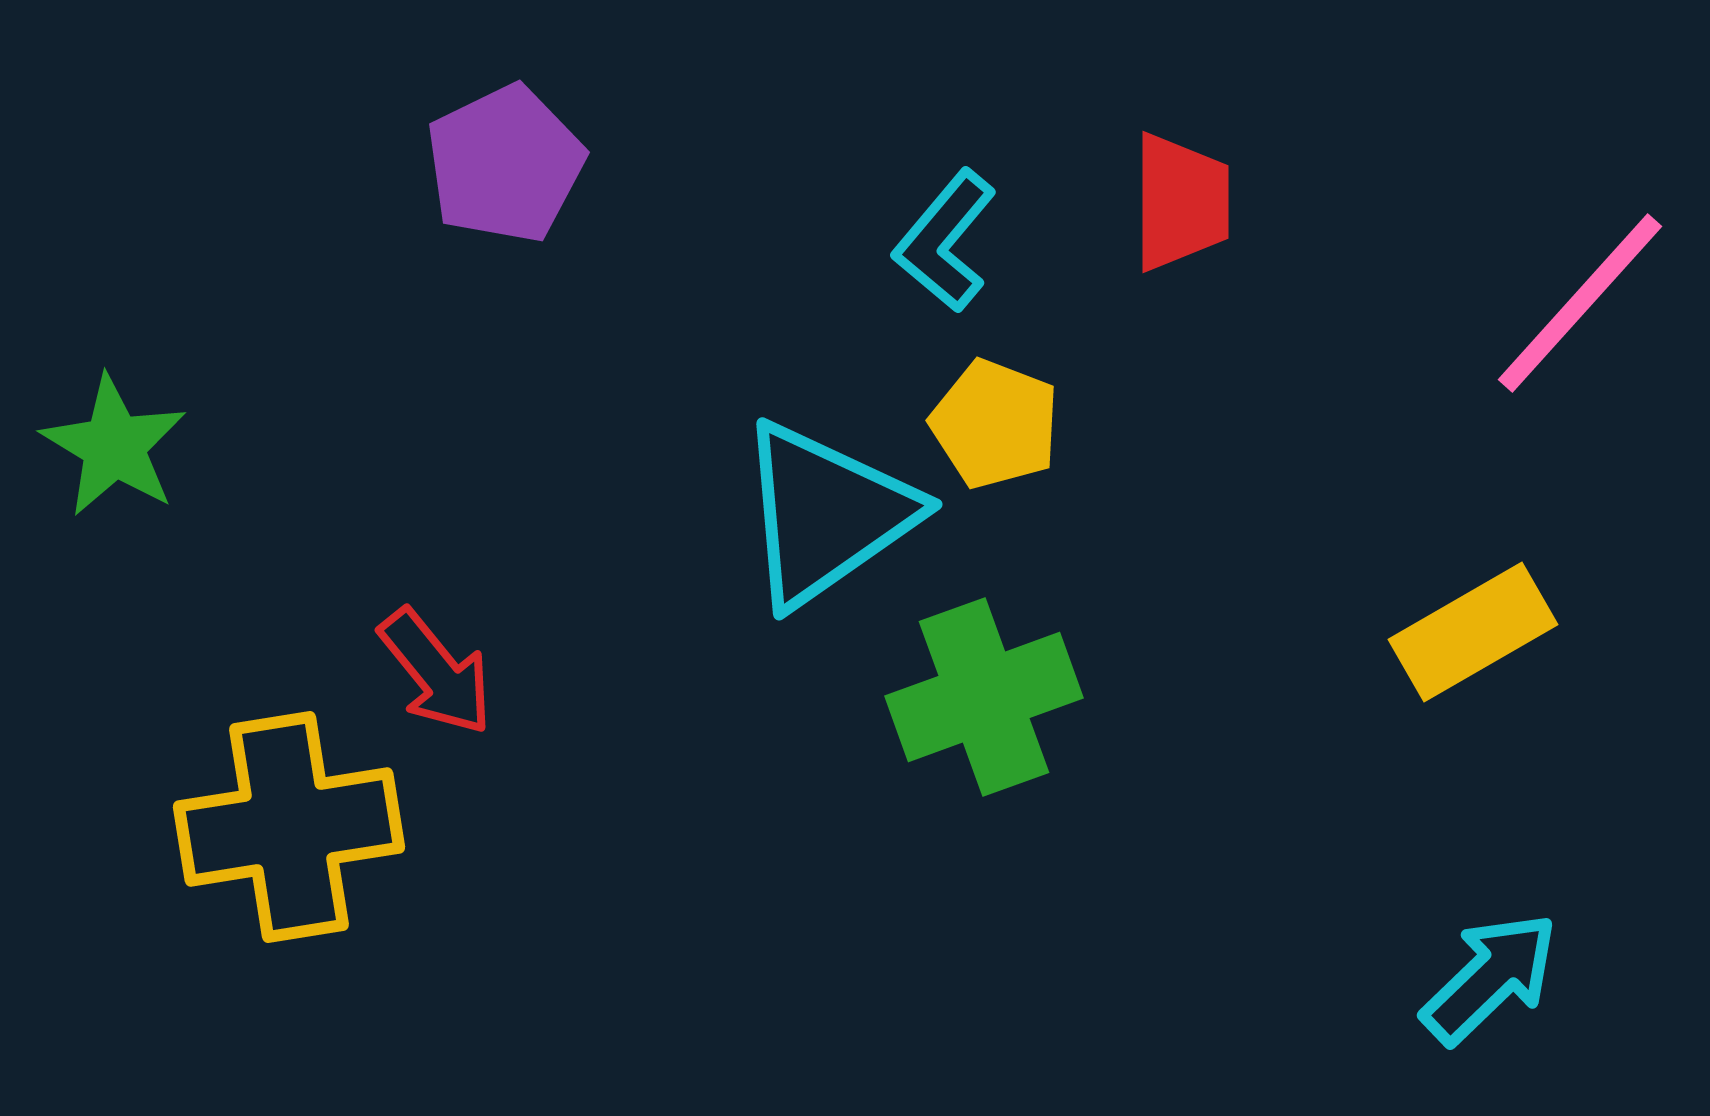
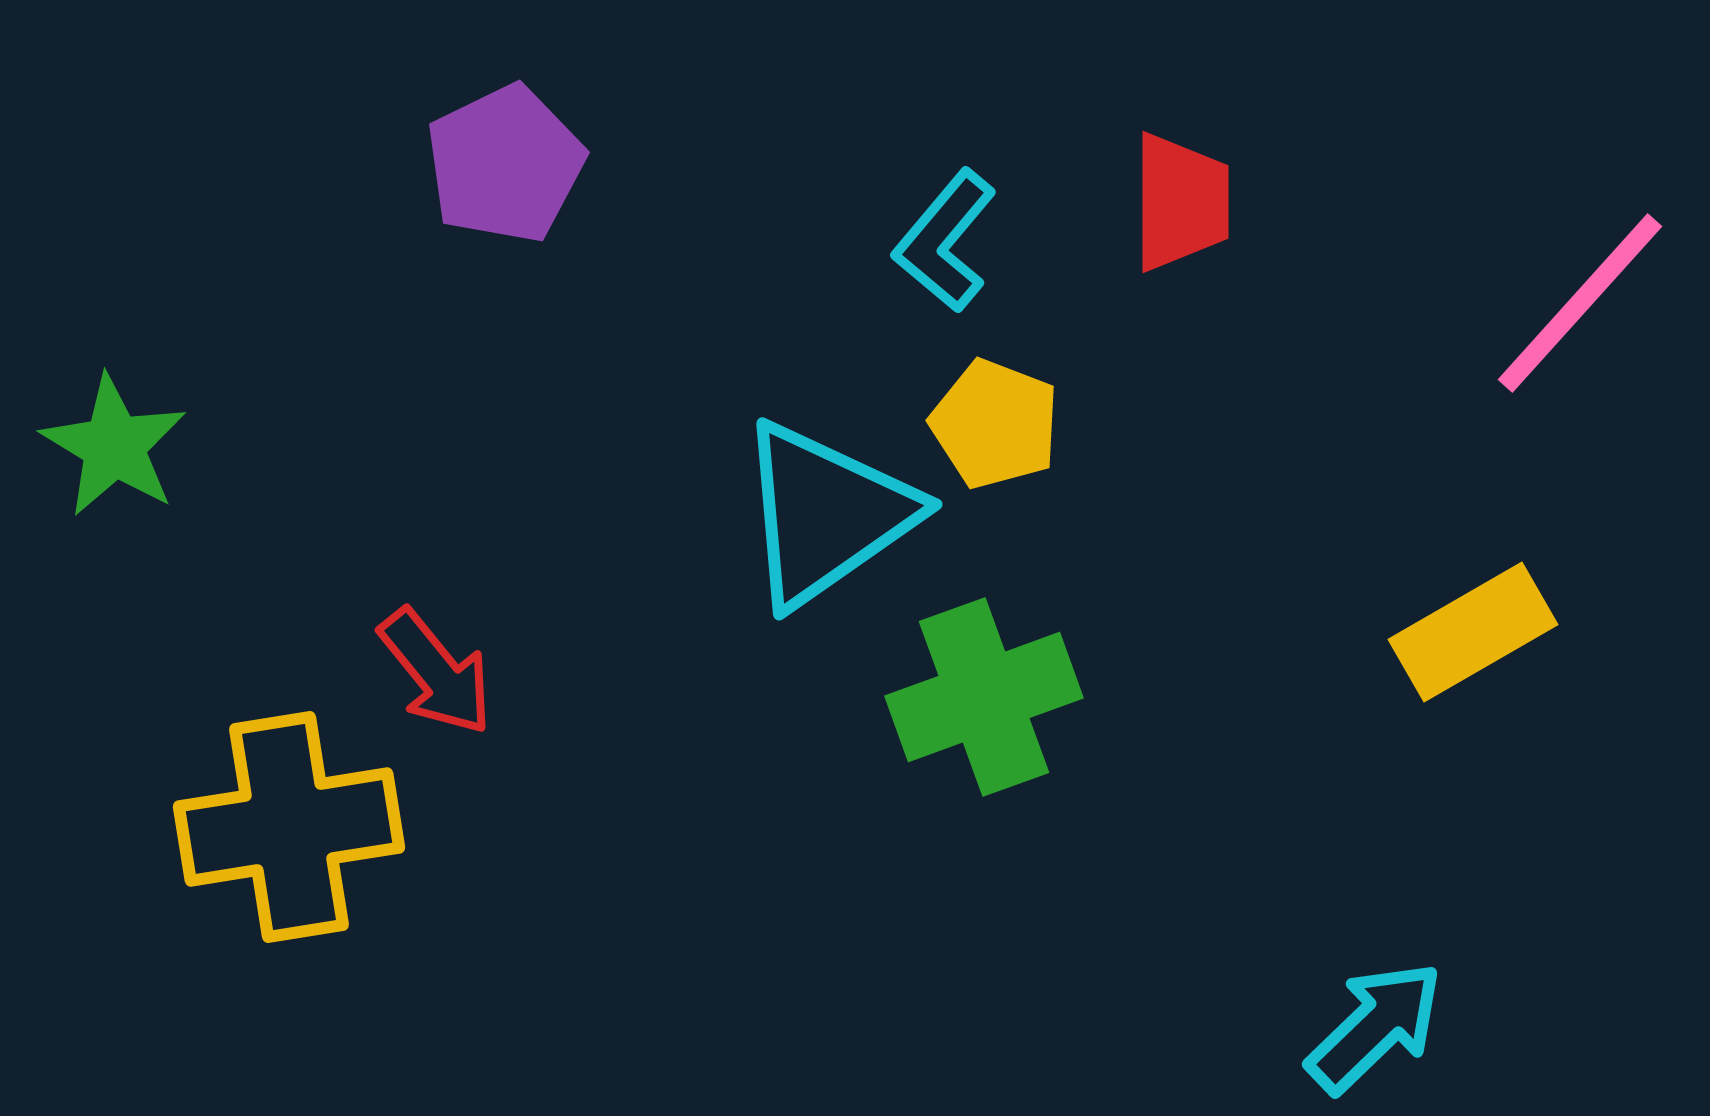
cyan arrow: moved 115 px left, 49 px down
